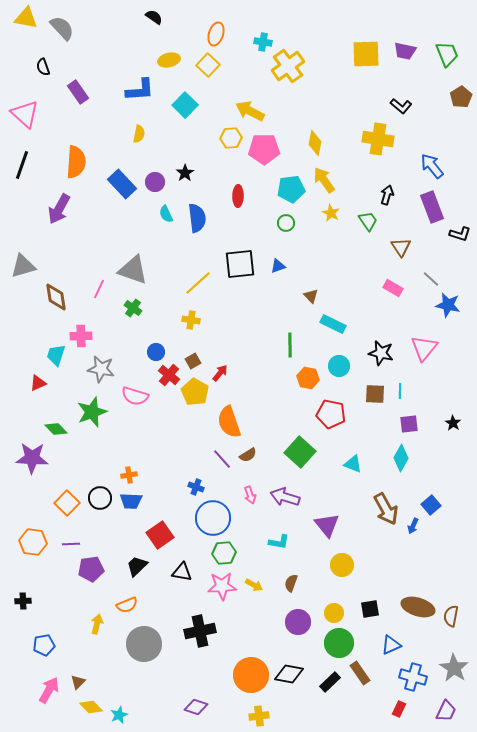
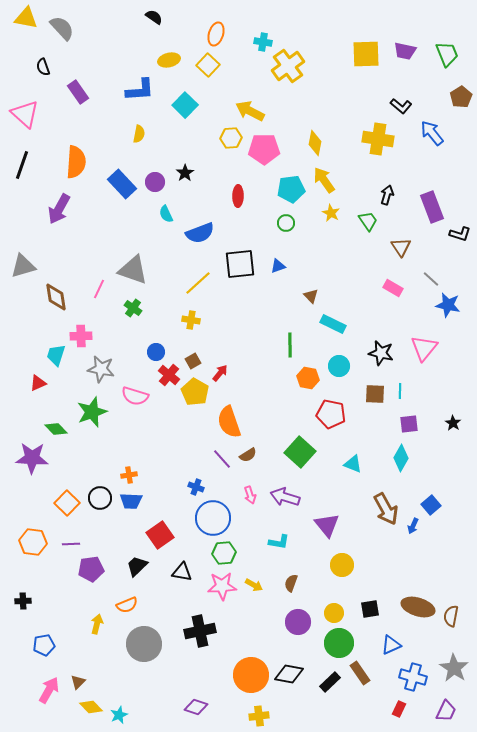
blue arrow at (432, 166): moved 33 px up
blue semicircle at (197, 218): moved 3 px right, 15 px down; rotated 76 degrees clockwise
